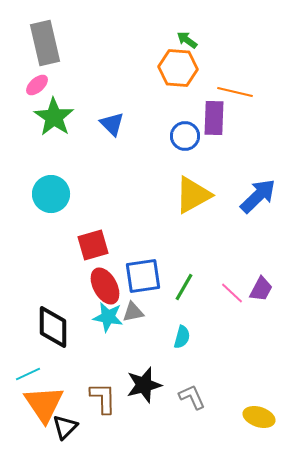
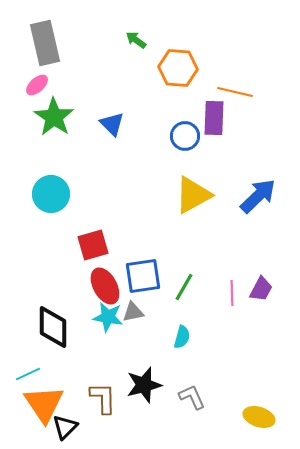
green arrow: moved 51 px left
pink line: rotated 45 degrees clockwise
